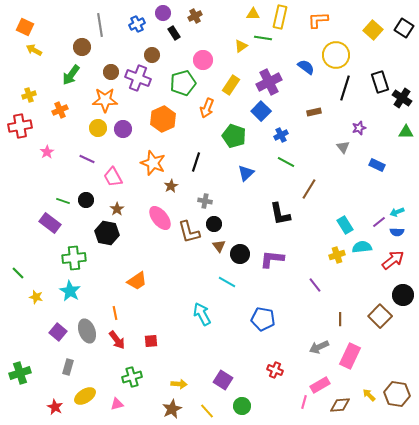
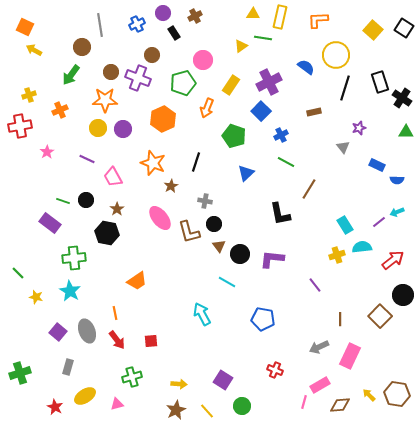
blue semicircle at (397, 232): moved 52 px up
brown star at (172, 409): moved 4 px right, 1 px down
